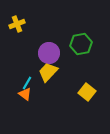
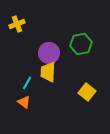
yellow trapezoid: rotated 40 degrees counterclockwise
orange triangle: moved 1 px left, 8 px down
